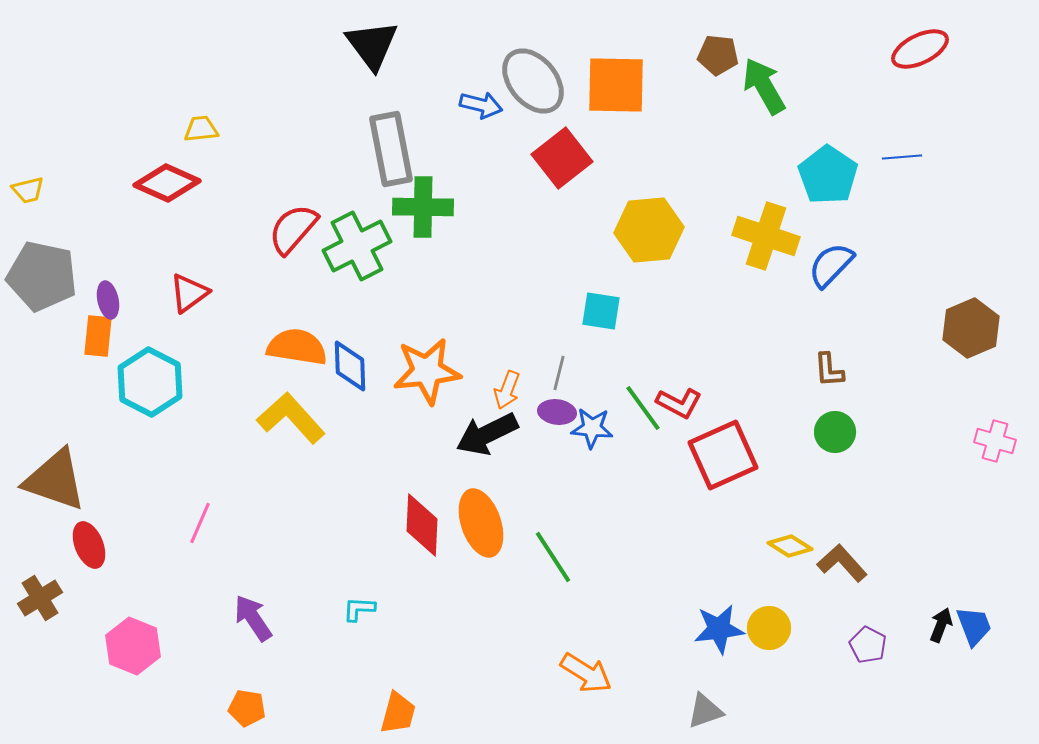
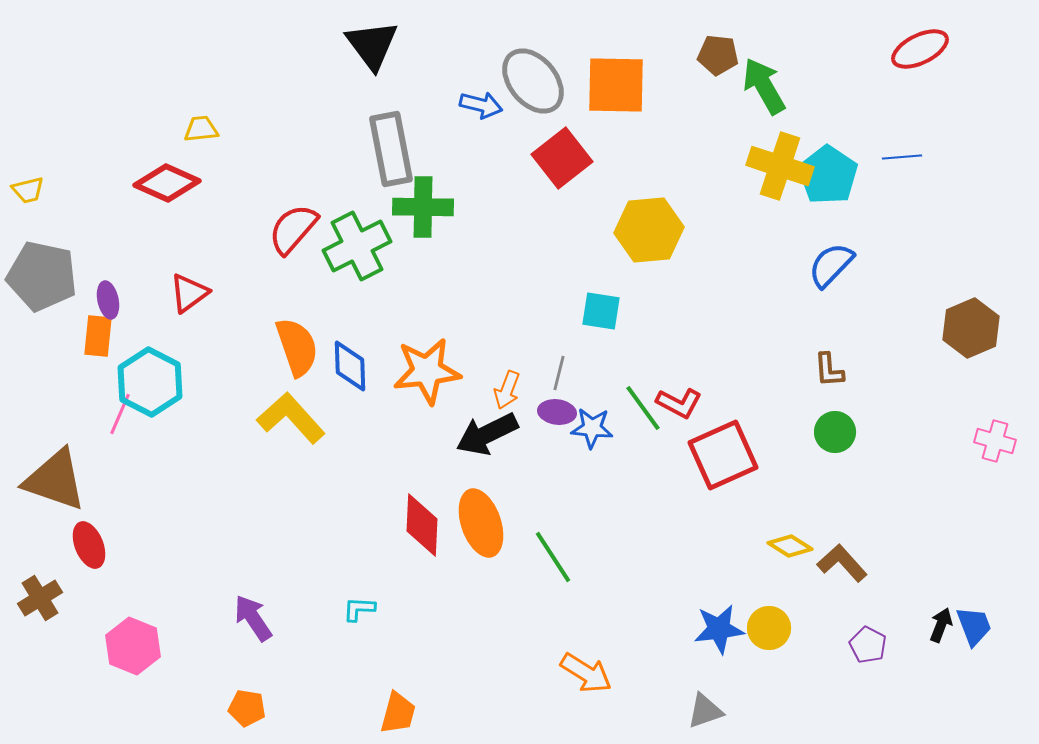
yellow cross at (766, 236): moved 14 px right, 70 px up
orange semicircle at (297, 347): rotated 62 degrees clockwise
pink line at (200, 523): moved 80 px left, 109 px up
